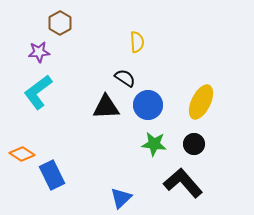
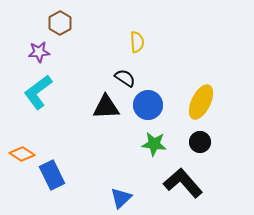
black circle: moved 6 px right, 2 px up
